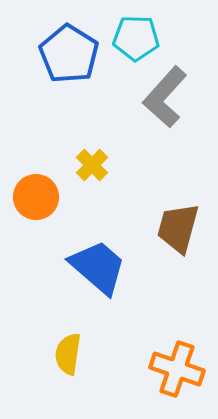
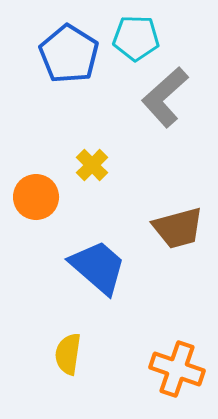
gray L-shape: rotated 6 degrees clockwise
brown trapezoid: rotated 120 degrees counterclockwise
